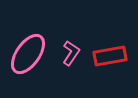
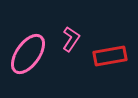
pink L-shape: moved 14 px up
